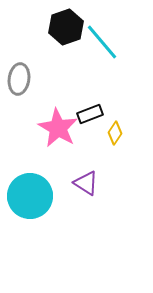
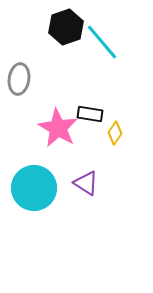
black rectangle: rotated 30 degrees clockwise
cyan circle: moved 4 px right, 8 px up
